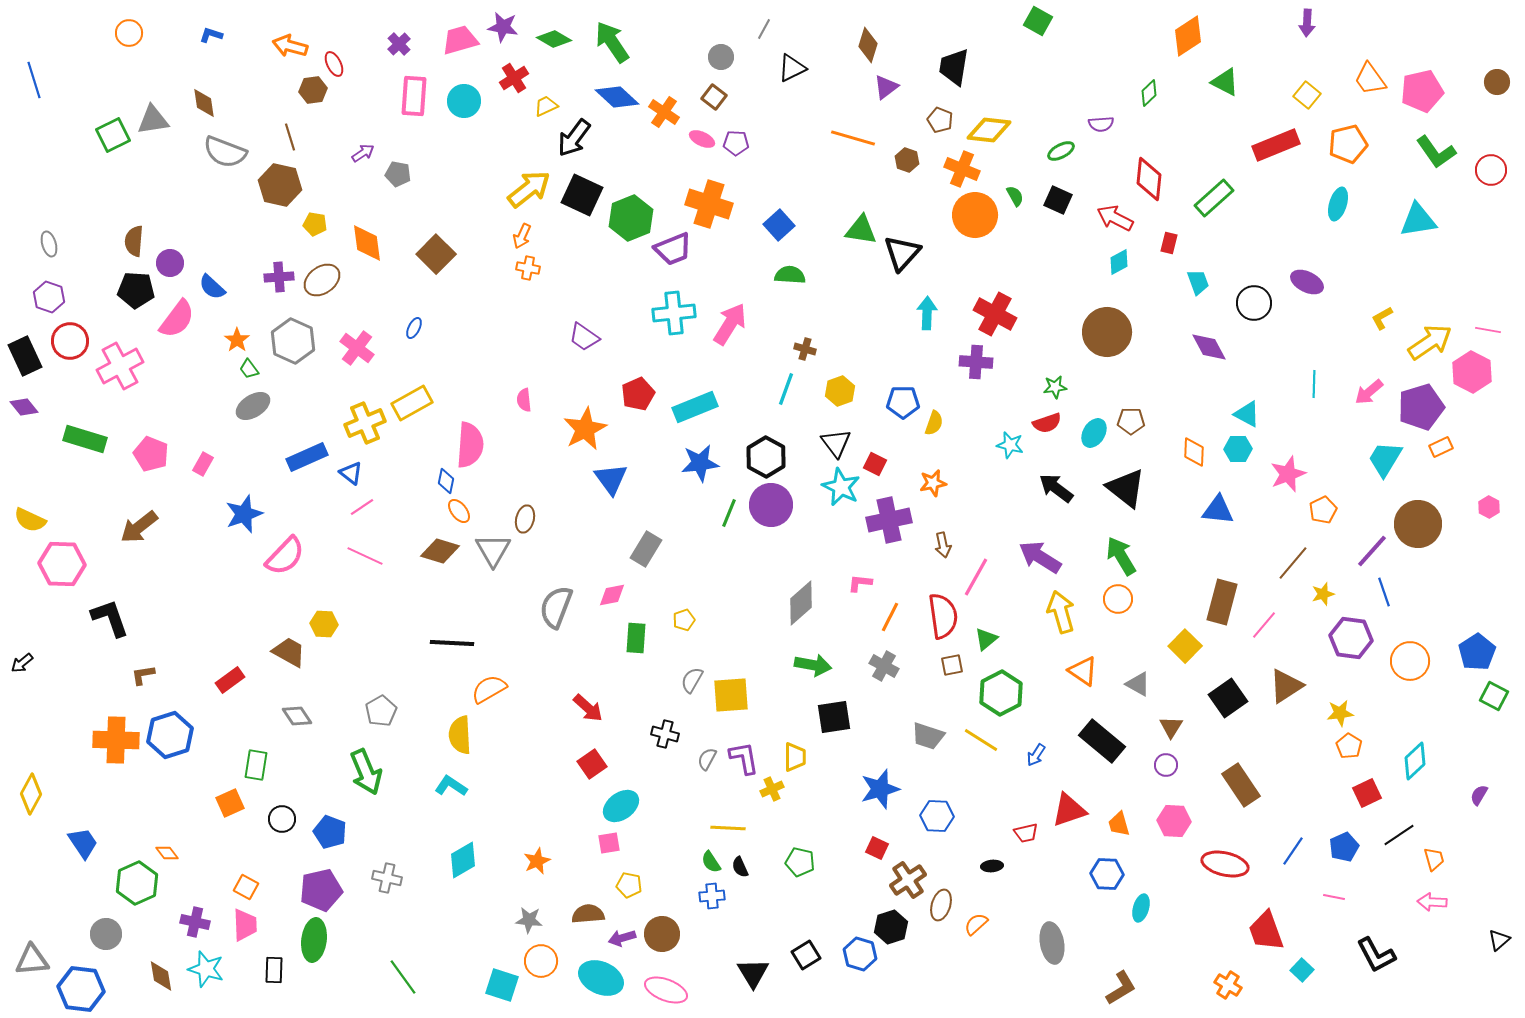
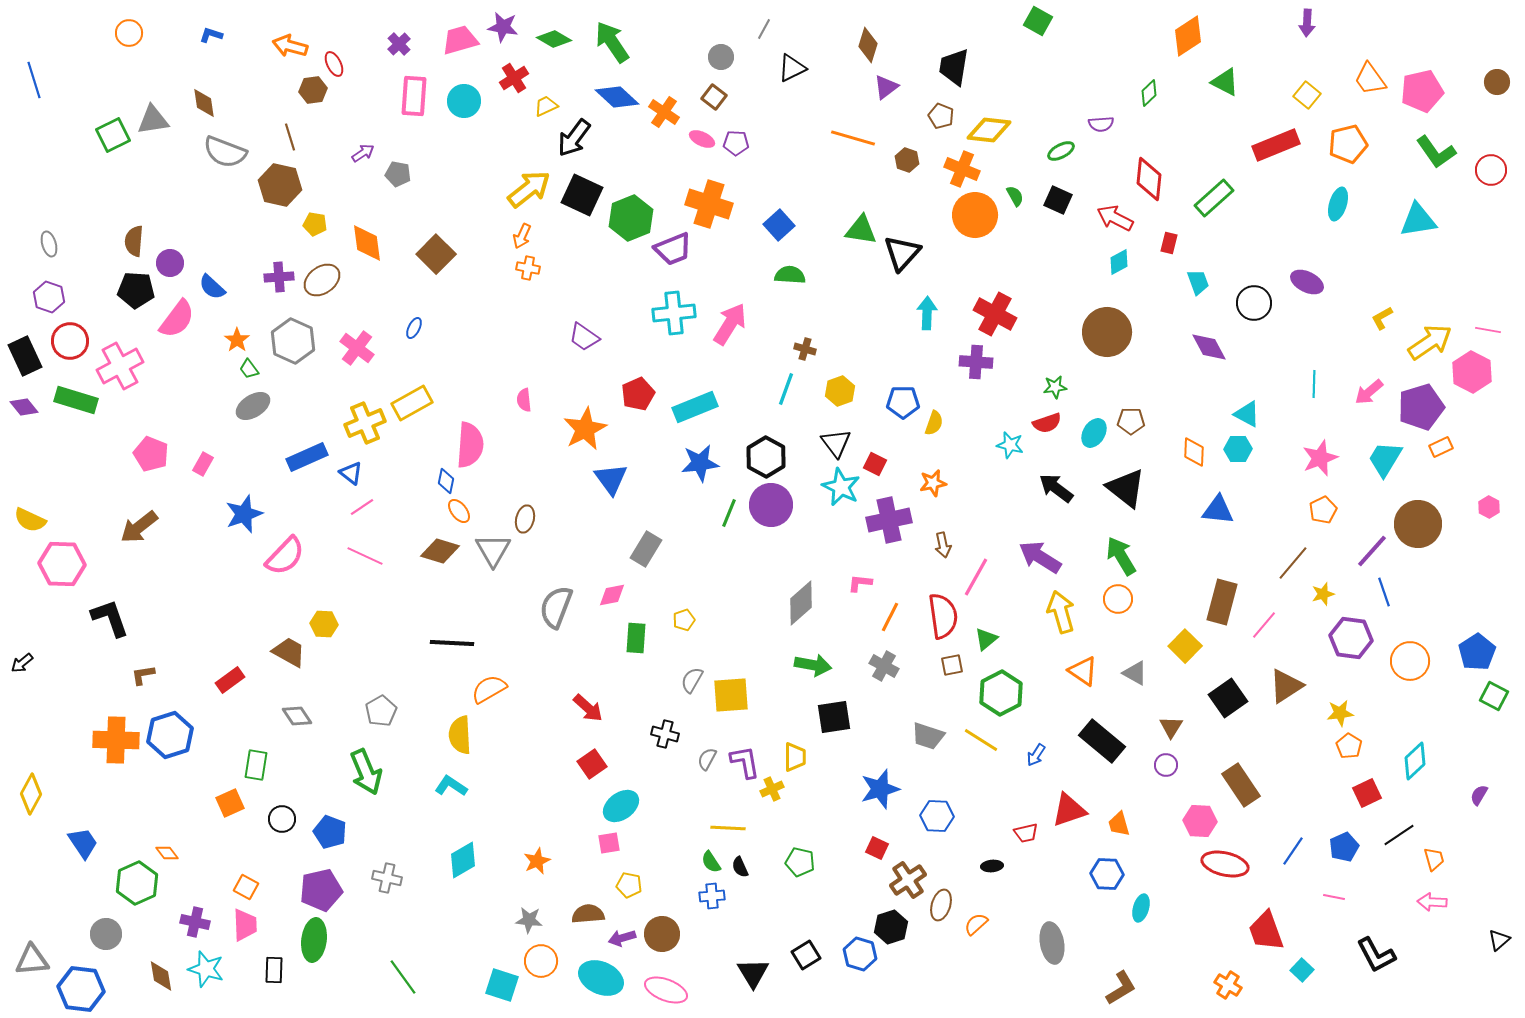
brown pentagon at (940, 120): moved 1 px right, 4 px up
green rectangle at (85, 439): moved 9 px left, 39 px up
pink star at (1288, 474): moved 32 px right, 16 px up
gray triangle at (1138, 684): moved 3 px left, 11 px up
purple L-shape at (744, 758): moved 1 px right, 4 px down
pink hexagon at (1174, 821): moved 26 px right
